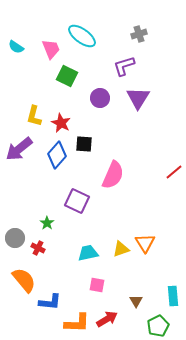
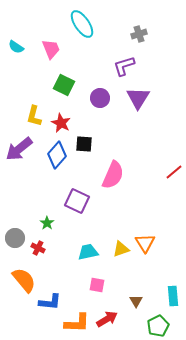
cyan ellipse: moved 12 px up; rotated 20 degrees clockwise
green square: moved 3 px left, 9 px down
cyan trapezoid: moved 1 px up
